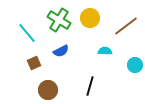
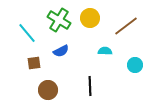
brown square: rotated 16 degrees clockwise
black line: rotated 18 degrees counterclockwise
